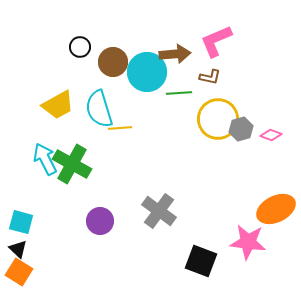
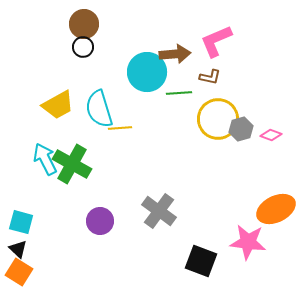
black circle: moved 3 px right
brown circle: moved 29 px left, 38 px up
